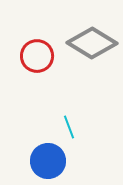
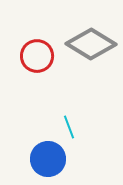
gray diamond: moved 1 px left, 1 px down
blue circle: moved 2 px up
